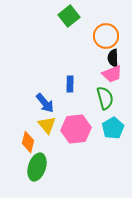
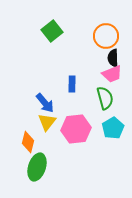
green square: moved 17 px left, 15 px down
blue rectangle: moved 2 px right
yellow triangle: moved 3 px up; rotated 18 degrees clockwise
